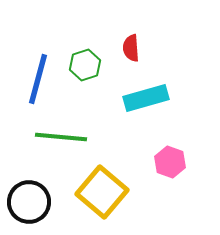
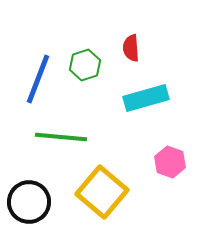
blue line: rotated 6 degrees clockwise
